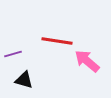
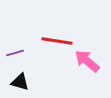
purple line: moved 2 px right, 1 px up
black triangle: moved 4 px left, 2 px down
